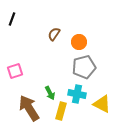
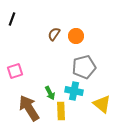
orange circle: moved 3 px left, 6 px up
cyan cross: moved 3 px left, 3 px up
yellow triangle: rotated 12 degrees clockwise
yellow rectangle: rotated 18 degrees counterclockwise
